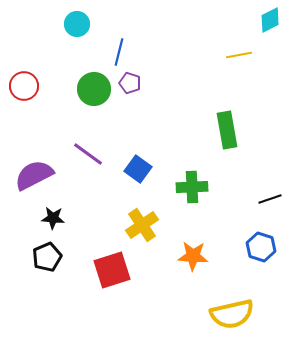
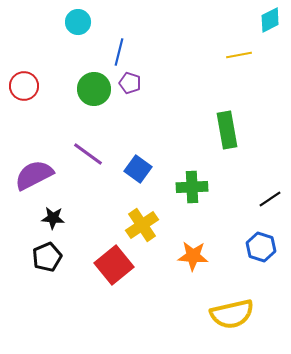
cyan circle: moved 1 px right, 2 px up
black line: rotated 15 degrees counterclockwise
red square: moved 2 px right, 5 px up; rotated 21 degrees counterclockwise
